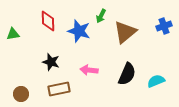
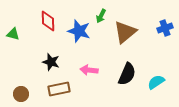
blue cross: moved 1 px right, 2 px down
green triangle: rotated 24 degrees clockwise
cyan semicircle: moved 1 px down; rotated 12 degrees counterclockwise
